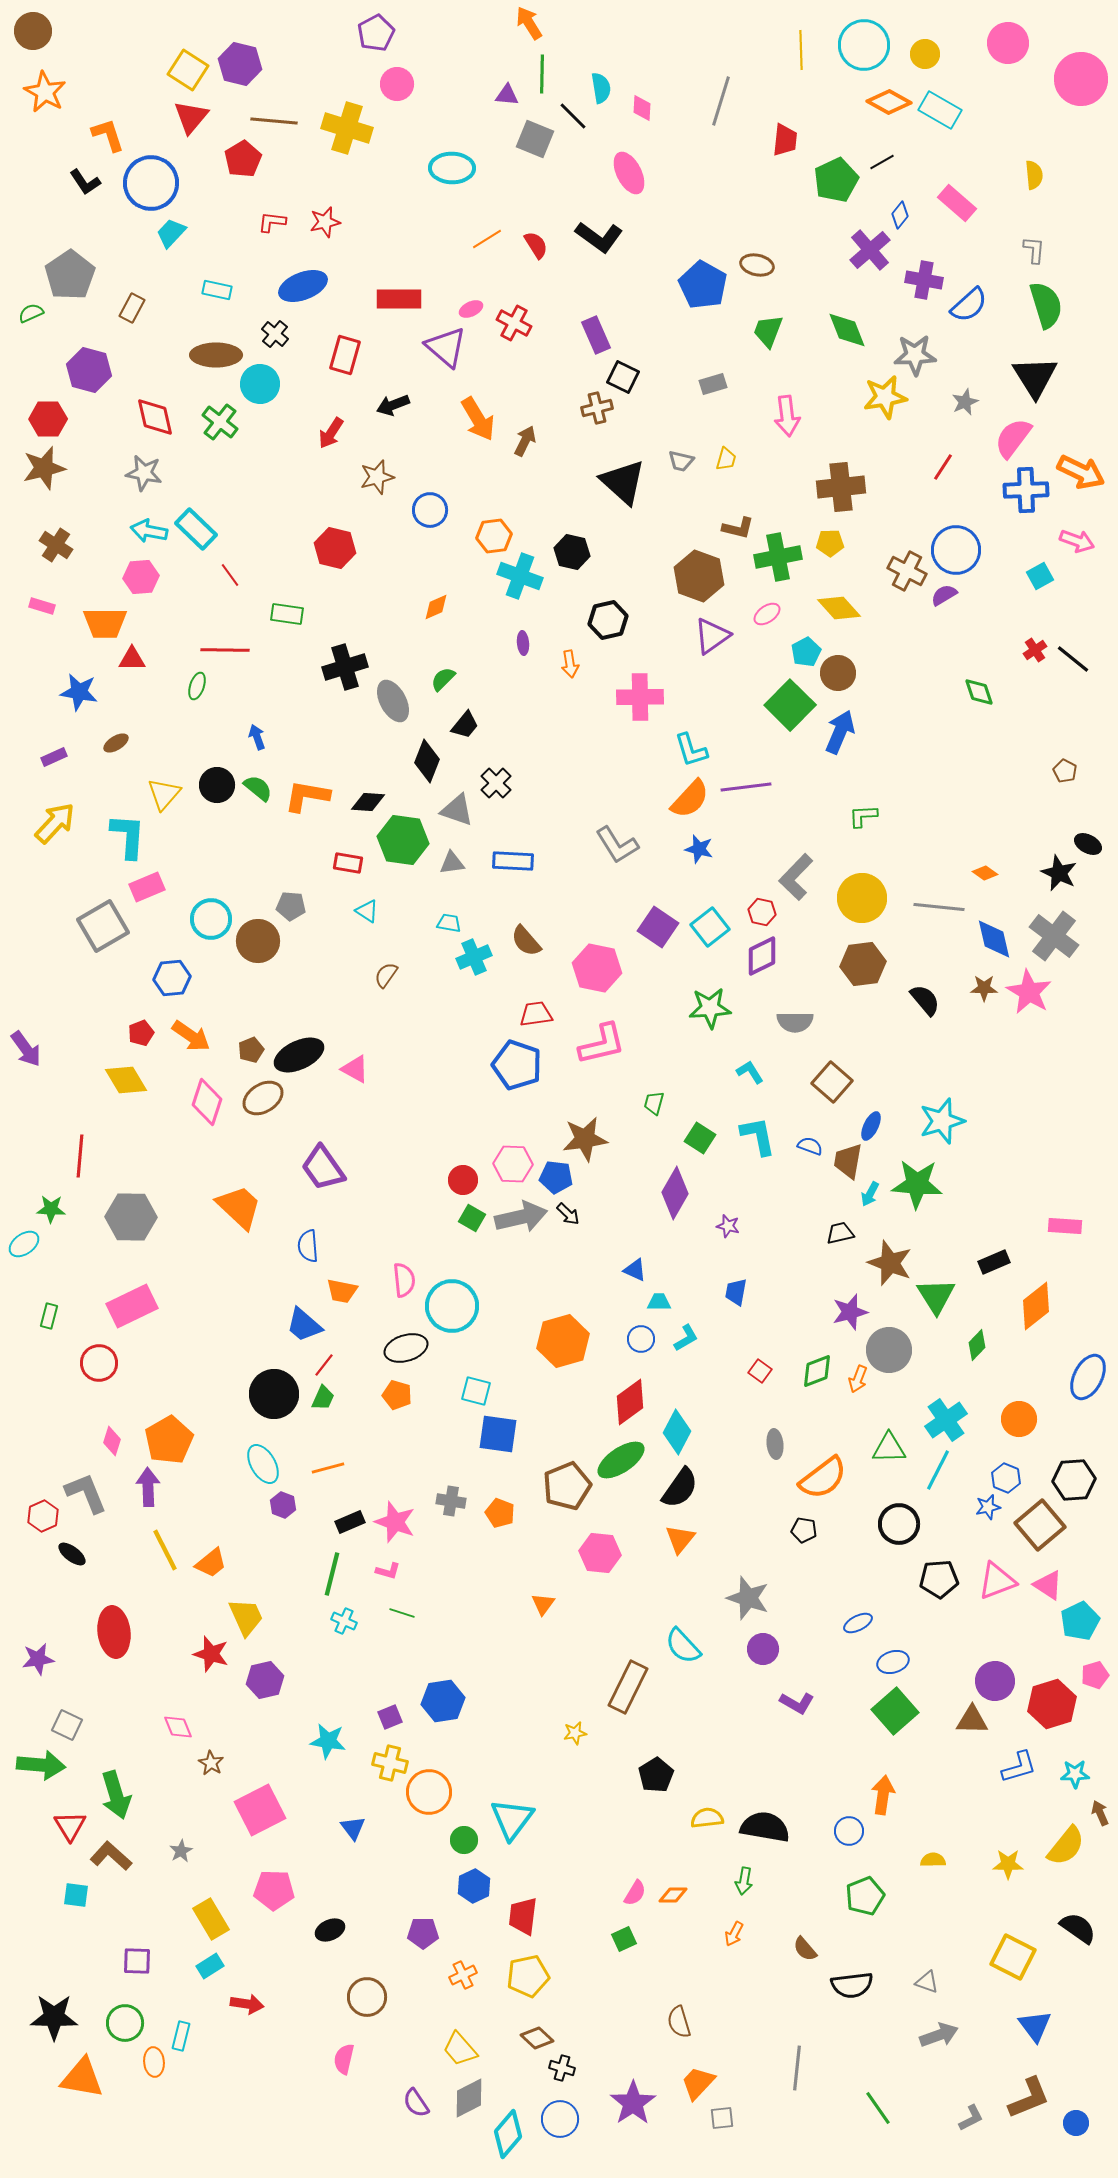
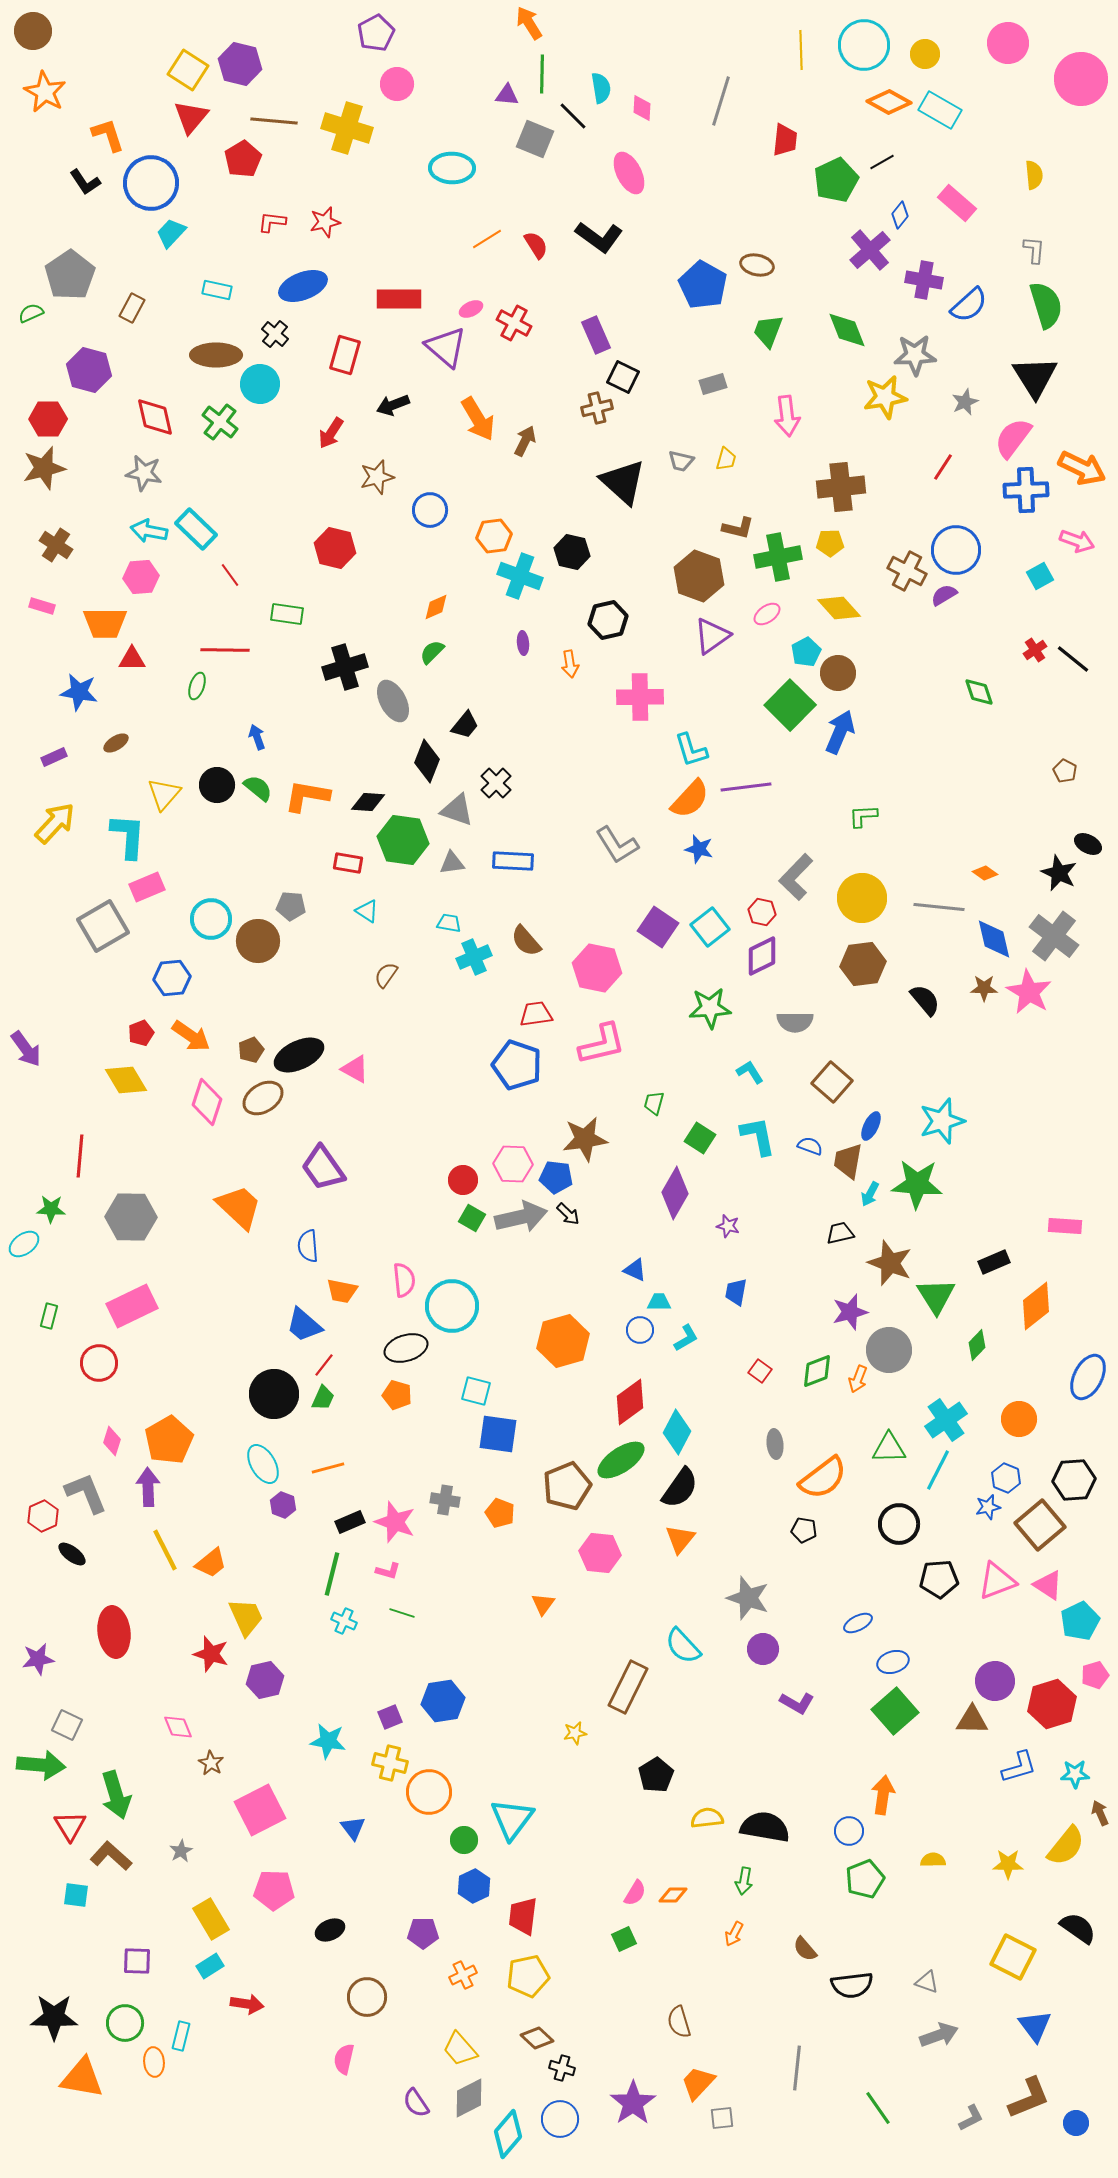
orange arrow at (1081, 472): moved 1 px right, 4 px up
green semicircle at (443, 679): moved 11 px left, 27 px up
blue circle at (641, 1339): moved 1 px left, 9 px up
gray cross at (451, 1501): moved 6 px left, 1 px up
green pentagon at (865, 1896): moved 17 px up
